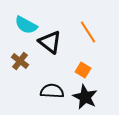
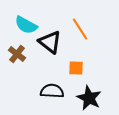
orange line: moved 8 px left, 3 px up
brown cross: moved 3 px left, 7 px up
orange square: moved 7 px left, 2 px up; rotated 28 degrees counterclockwise
black star: moved 4 px right, 1 px down
